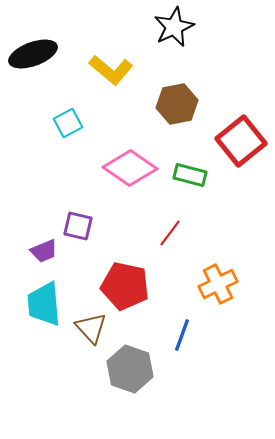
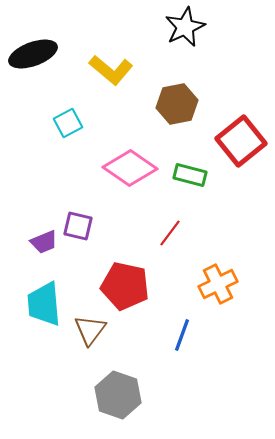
black star: moved 11 px right
purple trapezoid: moved 9 px up
brown triangle: moved 1 px left, 2 px down; rotated 20 degrees clockwise
gray hexagon: moved 12 px left, 26 px down
